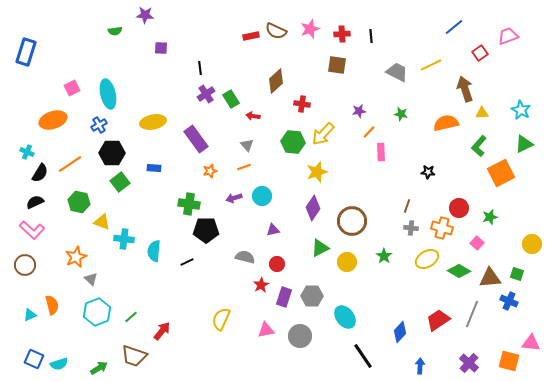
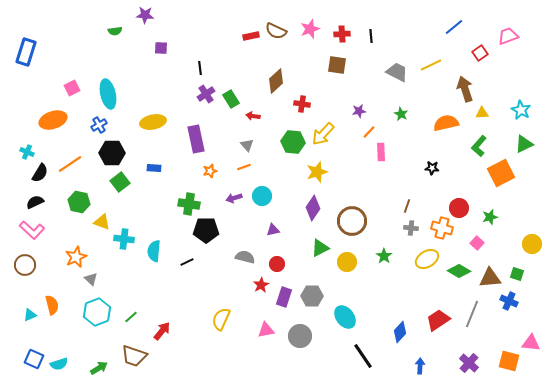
green star at (401, 114): rotated 16 degrees clockwise
purple rectangle at (196, 139): rotated 24 degrees clockwise
black star at (428, 172): moved 4 px right, 4 px up
